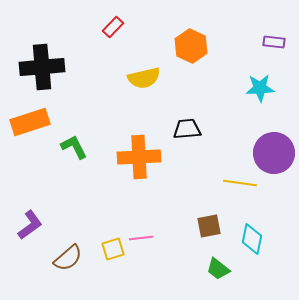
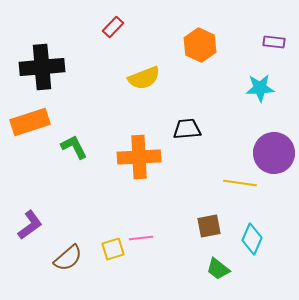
orange hexagon: moved 9 px right, 1 px up
yellow semicircle: rotated 8 degrees counterclockwise
cyan diamond: rotated 12 degrees clockwise
